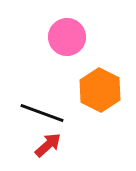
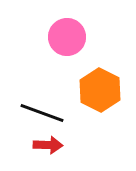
red arrow: rotated 44 degrees clockwise
